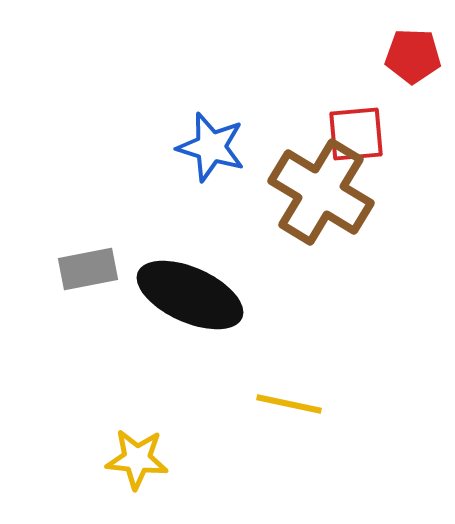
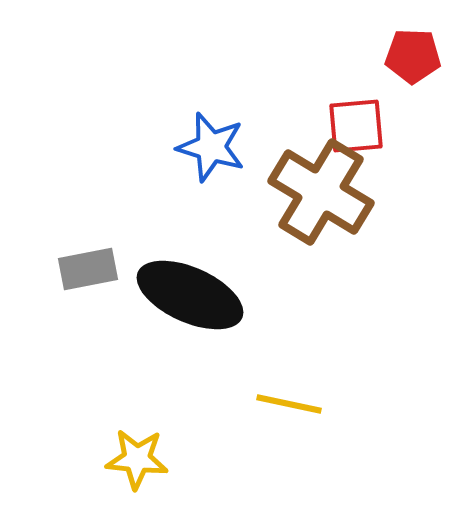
red square: moved 8 px up
